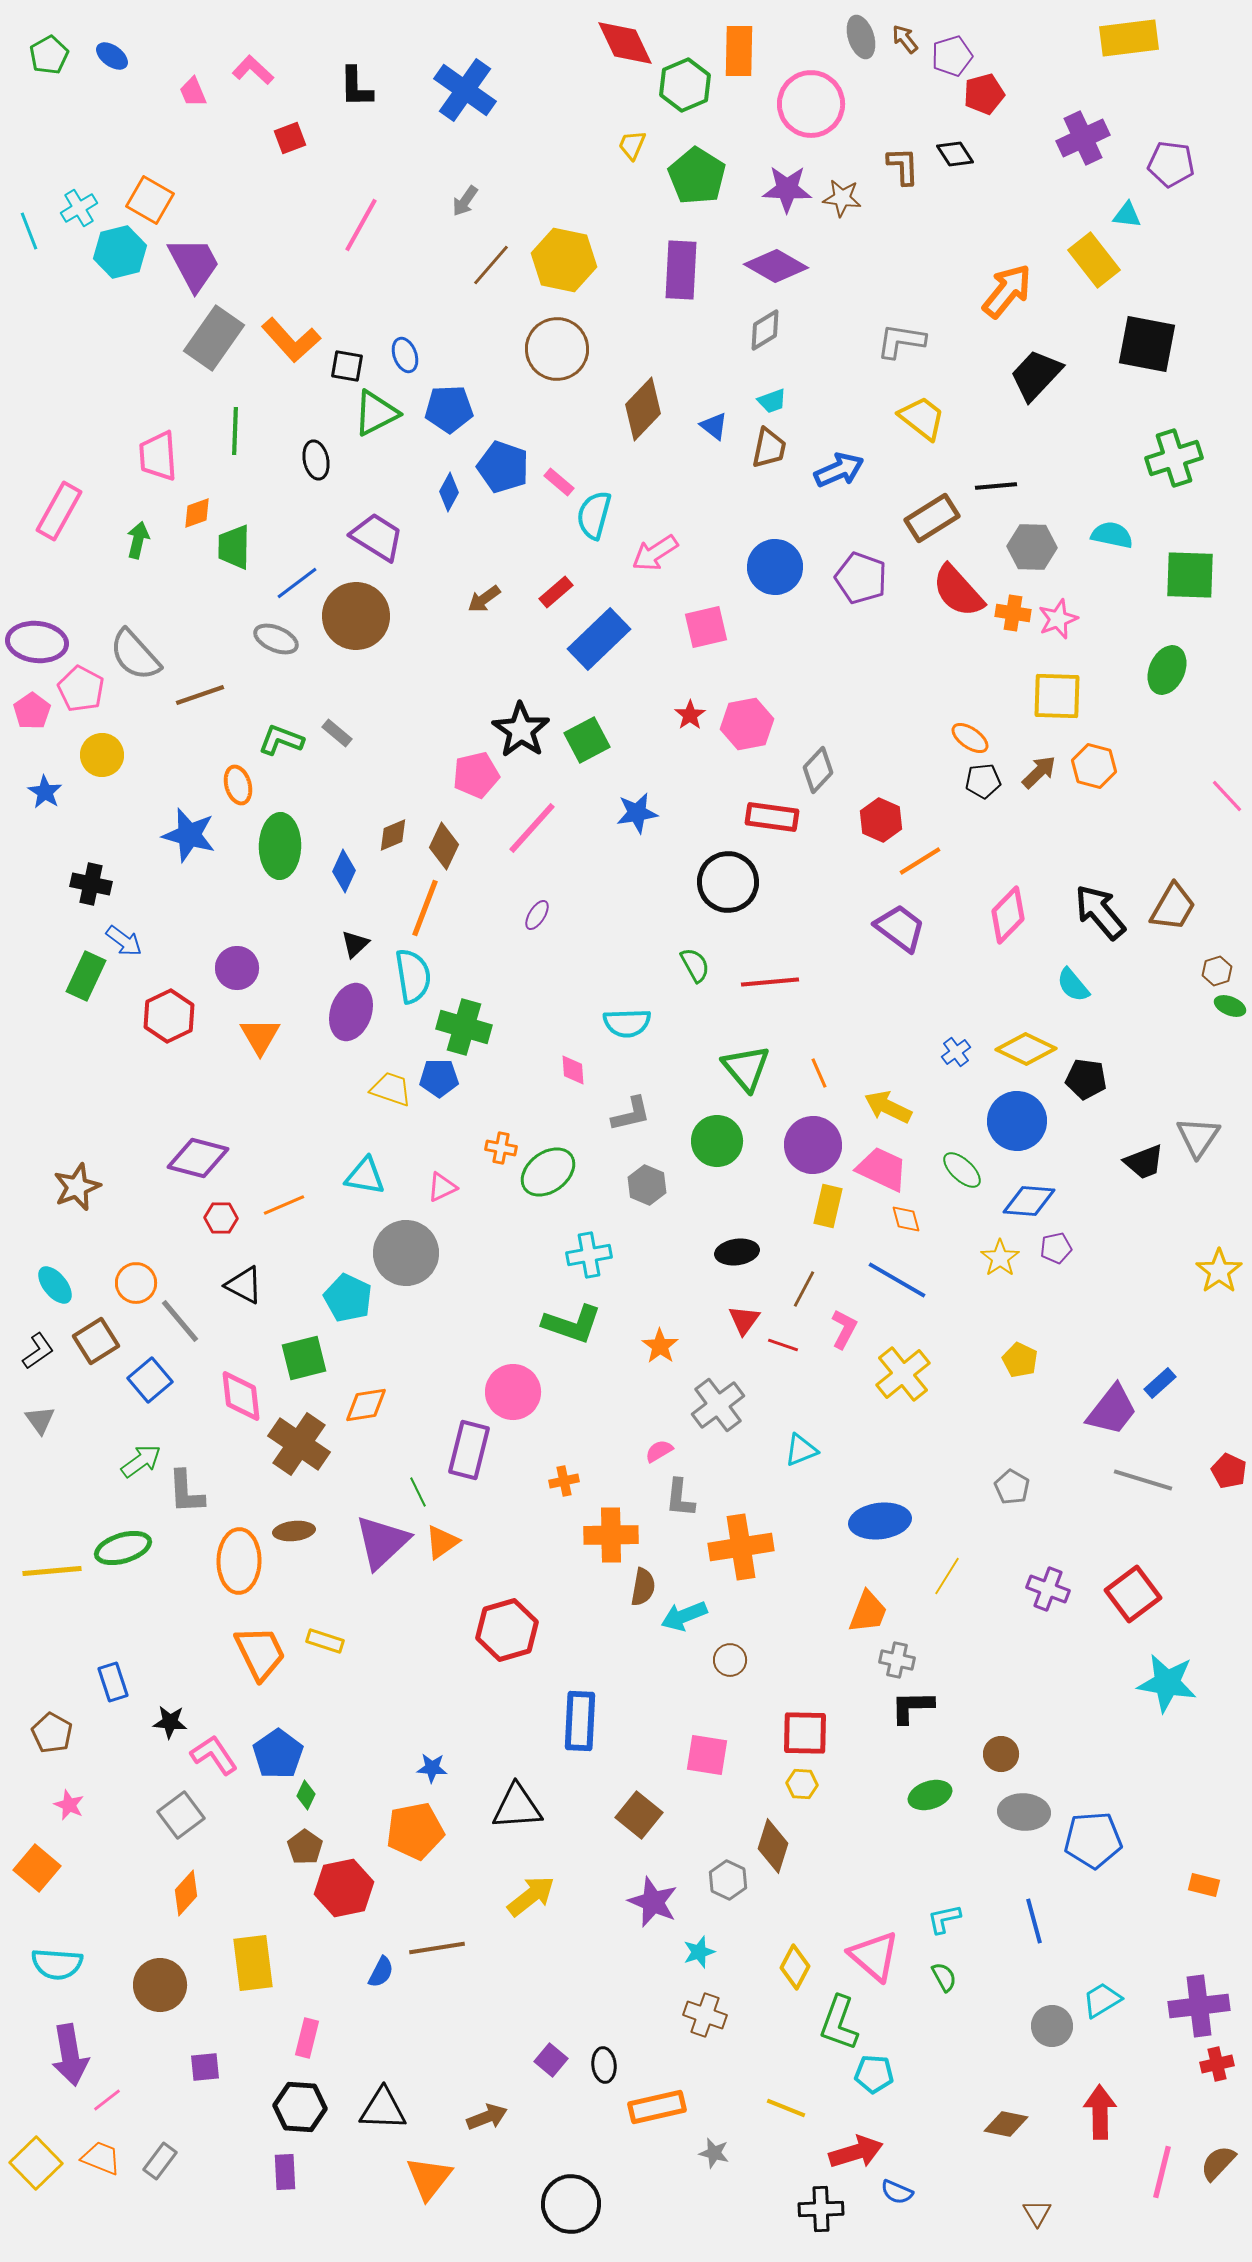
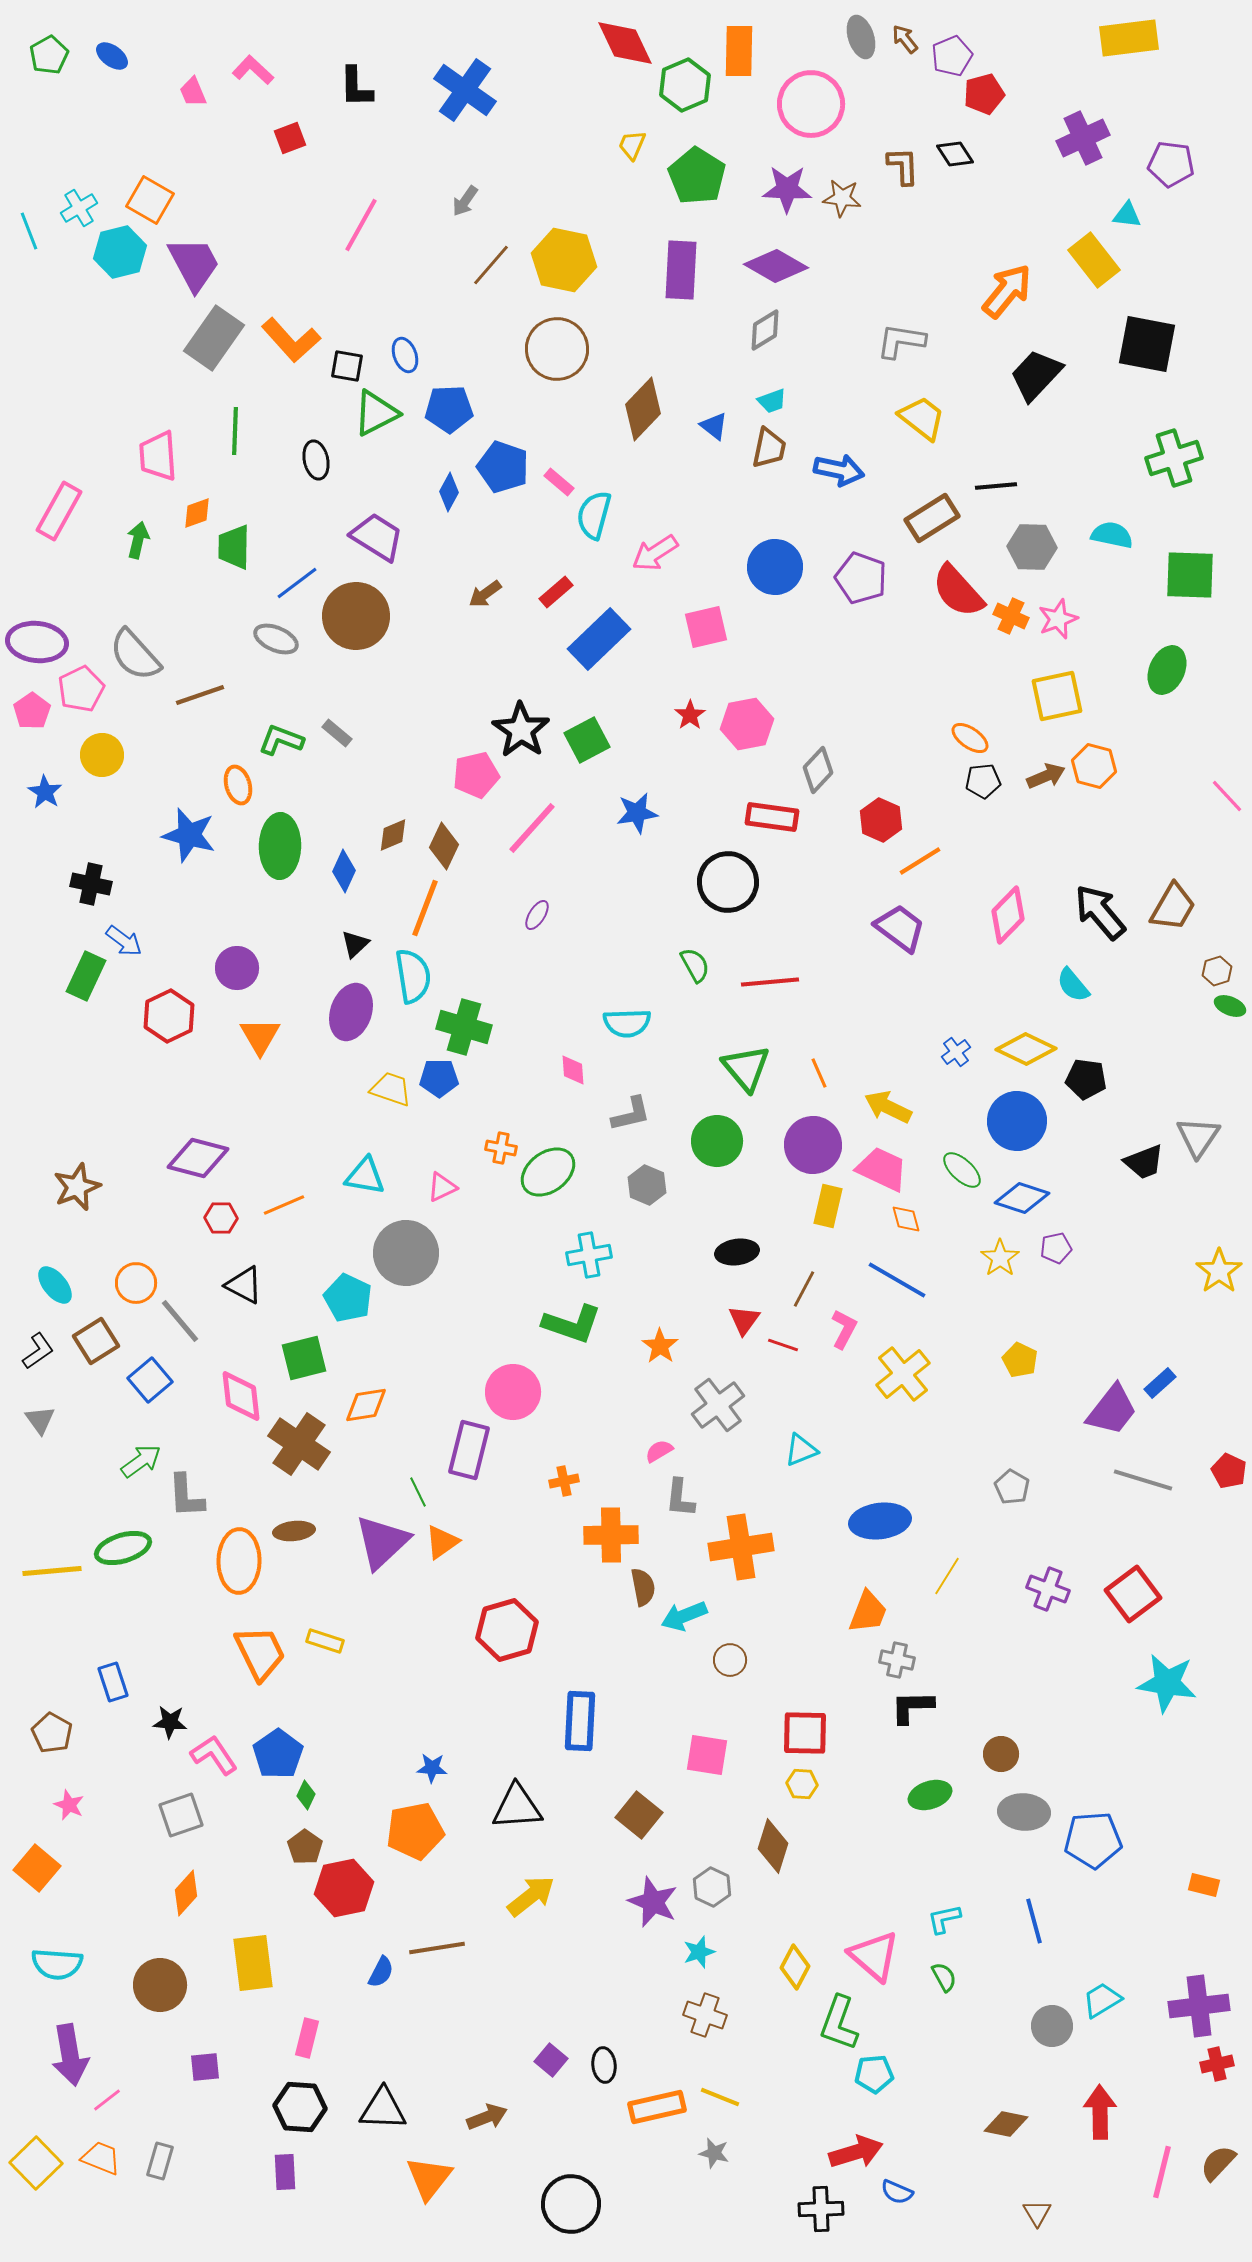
purple pentagon at (952, 56): rotated 6 degrees counterclockwise
blue arrow at (839, 470): rotated 36 degrees clockwise
brown arrow at (484, 599): moved 1 px right, 5 px up
orange cross at (1013, 613): moved 2 px left, 3 px down; rotated 16 degrees clockwise
pink pentagon at (81, 689): rotated 18 degrees clockwise
yellow square at (1057, 696): rotated 14 degrees counterclockwise
brown arrow at (1039, 772): moved 7 px right, 4 px down; rotated 21 degrees clockwise
blue diamond at (1029, 1201): moved 7 px left, 3 px up; rotated 14 degrees clockwise
gray L-shape at (186, 1492): moved 4 px down
brown semicircle at (643, 1587): rotated 21 degrees counterclockwise
gray square at (181, 1815): rotated 18 degrees clockwise
gray hexagon at (728, 1880): moved 16 px left, 7 px down
cyan pentagon at (874, 2074): rotated 9 degrees counterclockwise
yellow line at (786, 2108): moved 66 px left, 11 px up
gray rectangle at (160, 2161): rotated 21 degrees counterclockwise
